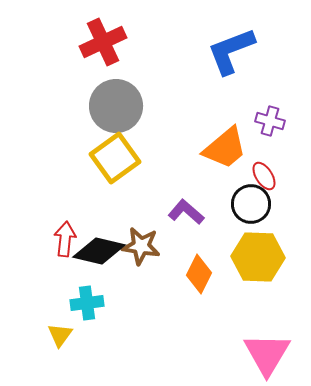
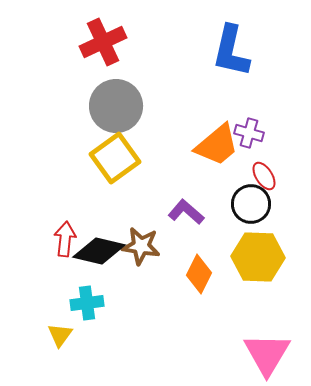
blue L-shape: rotated 56 degrees counterclockwise
purple cross: moved 21 px left, 12 px down
orange trapezoid: moved 8 px left, 3 px up
